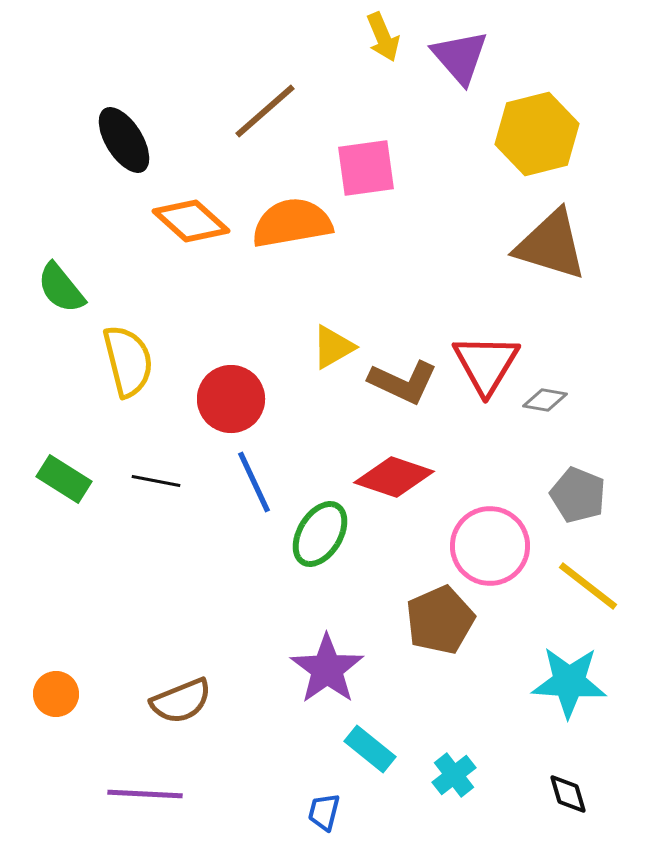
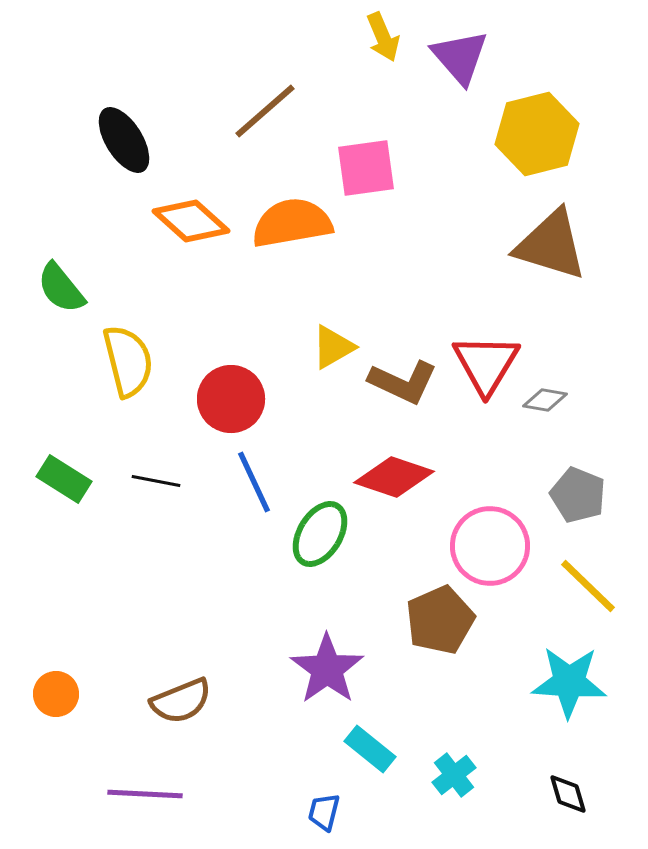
yellow line: rotated 6 degrees clockwise
